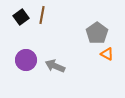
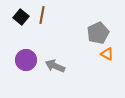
black square: rotated 14 degrees counterclockwise
gray pentagon: moved 1 px right; rotated 10 degrees clockwise
